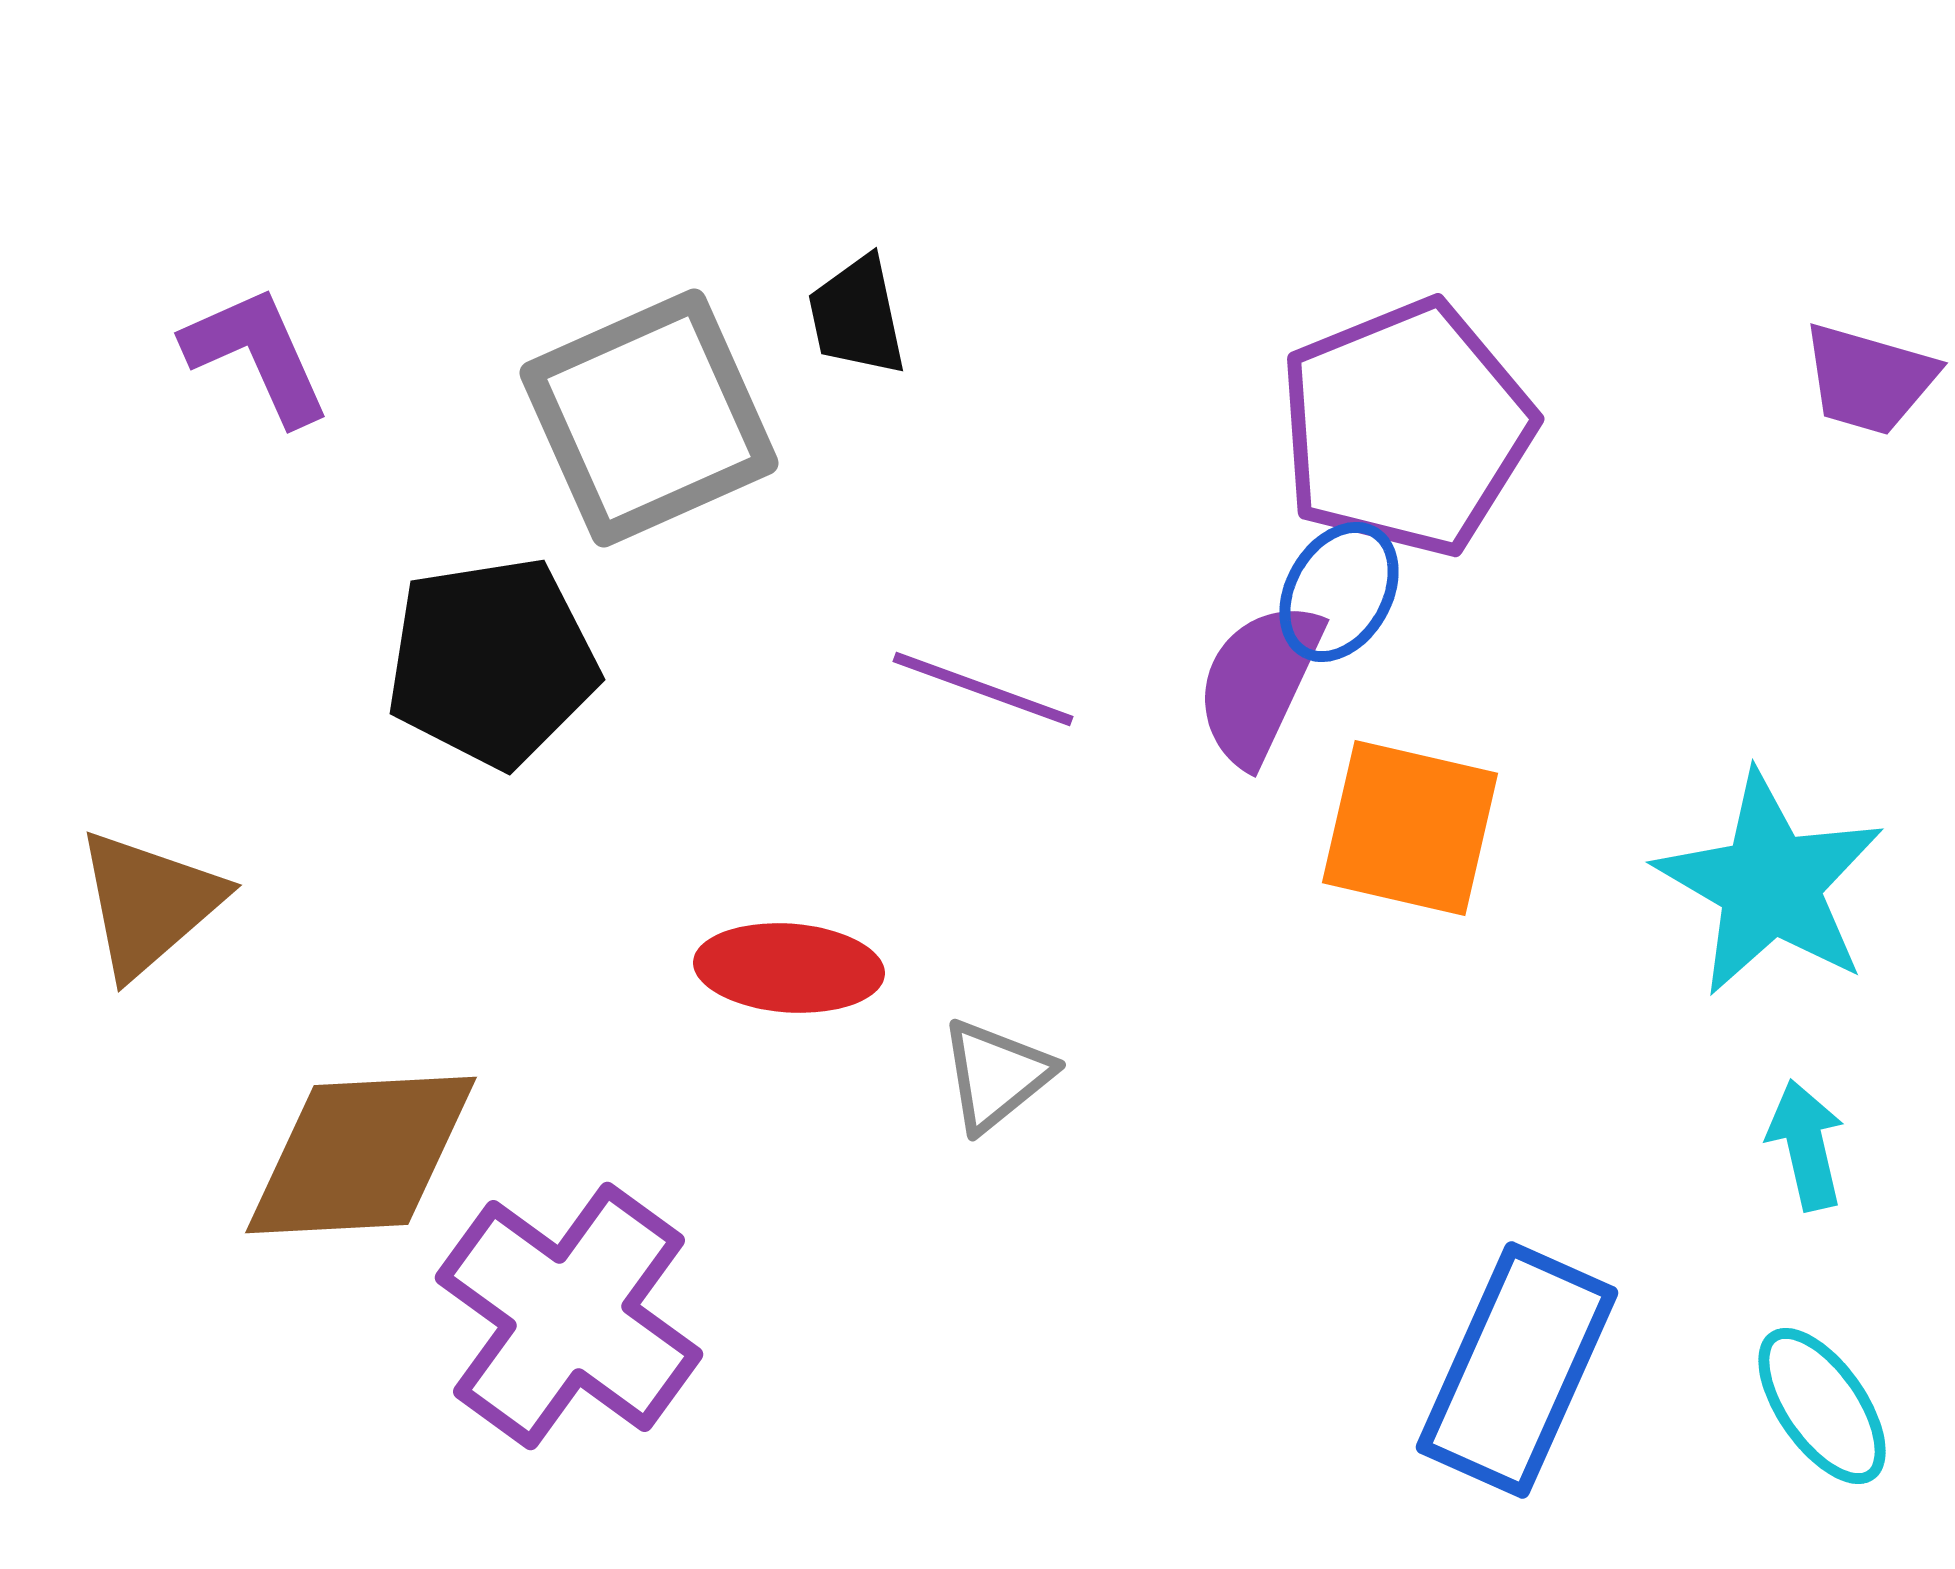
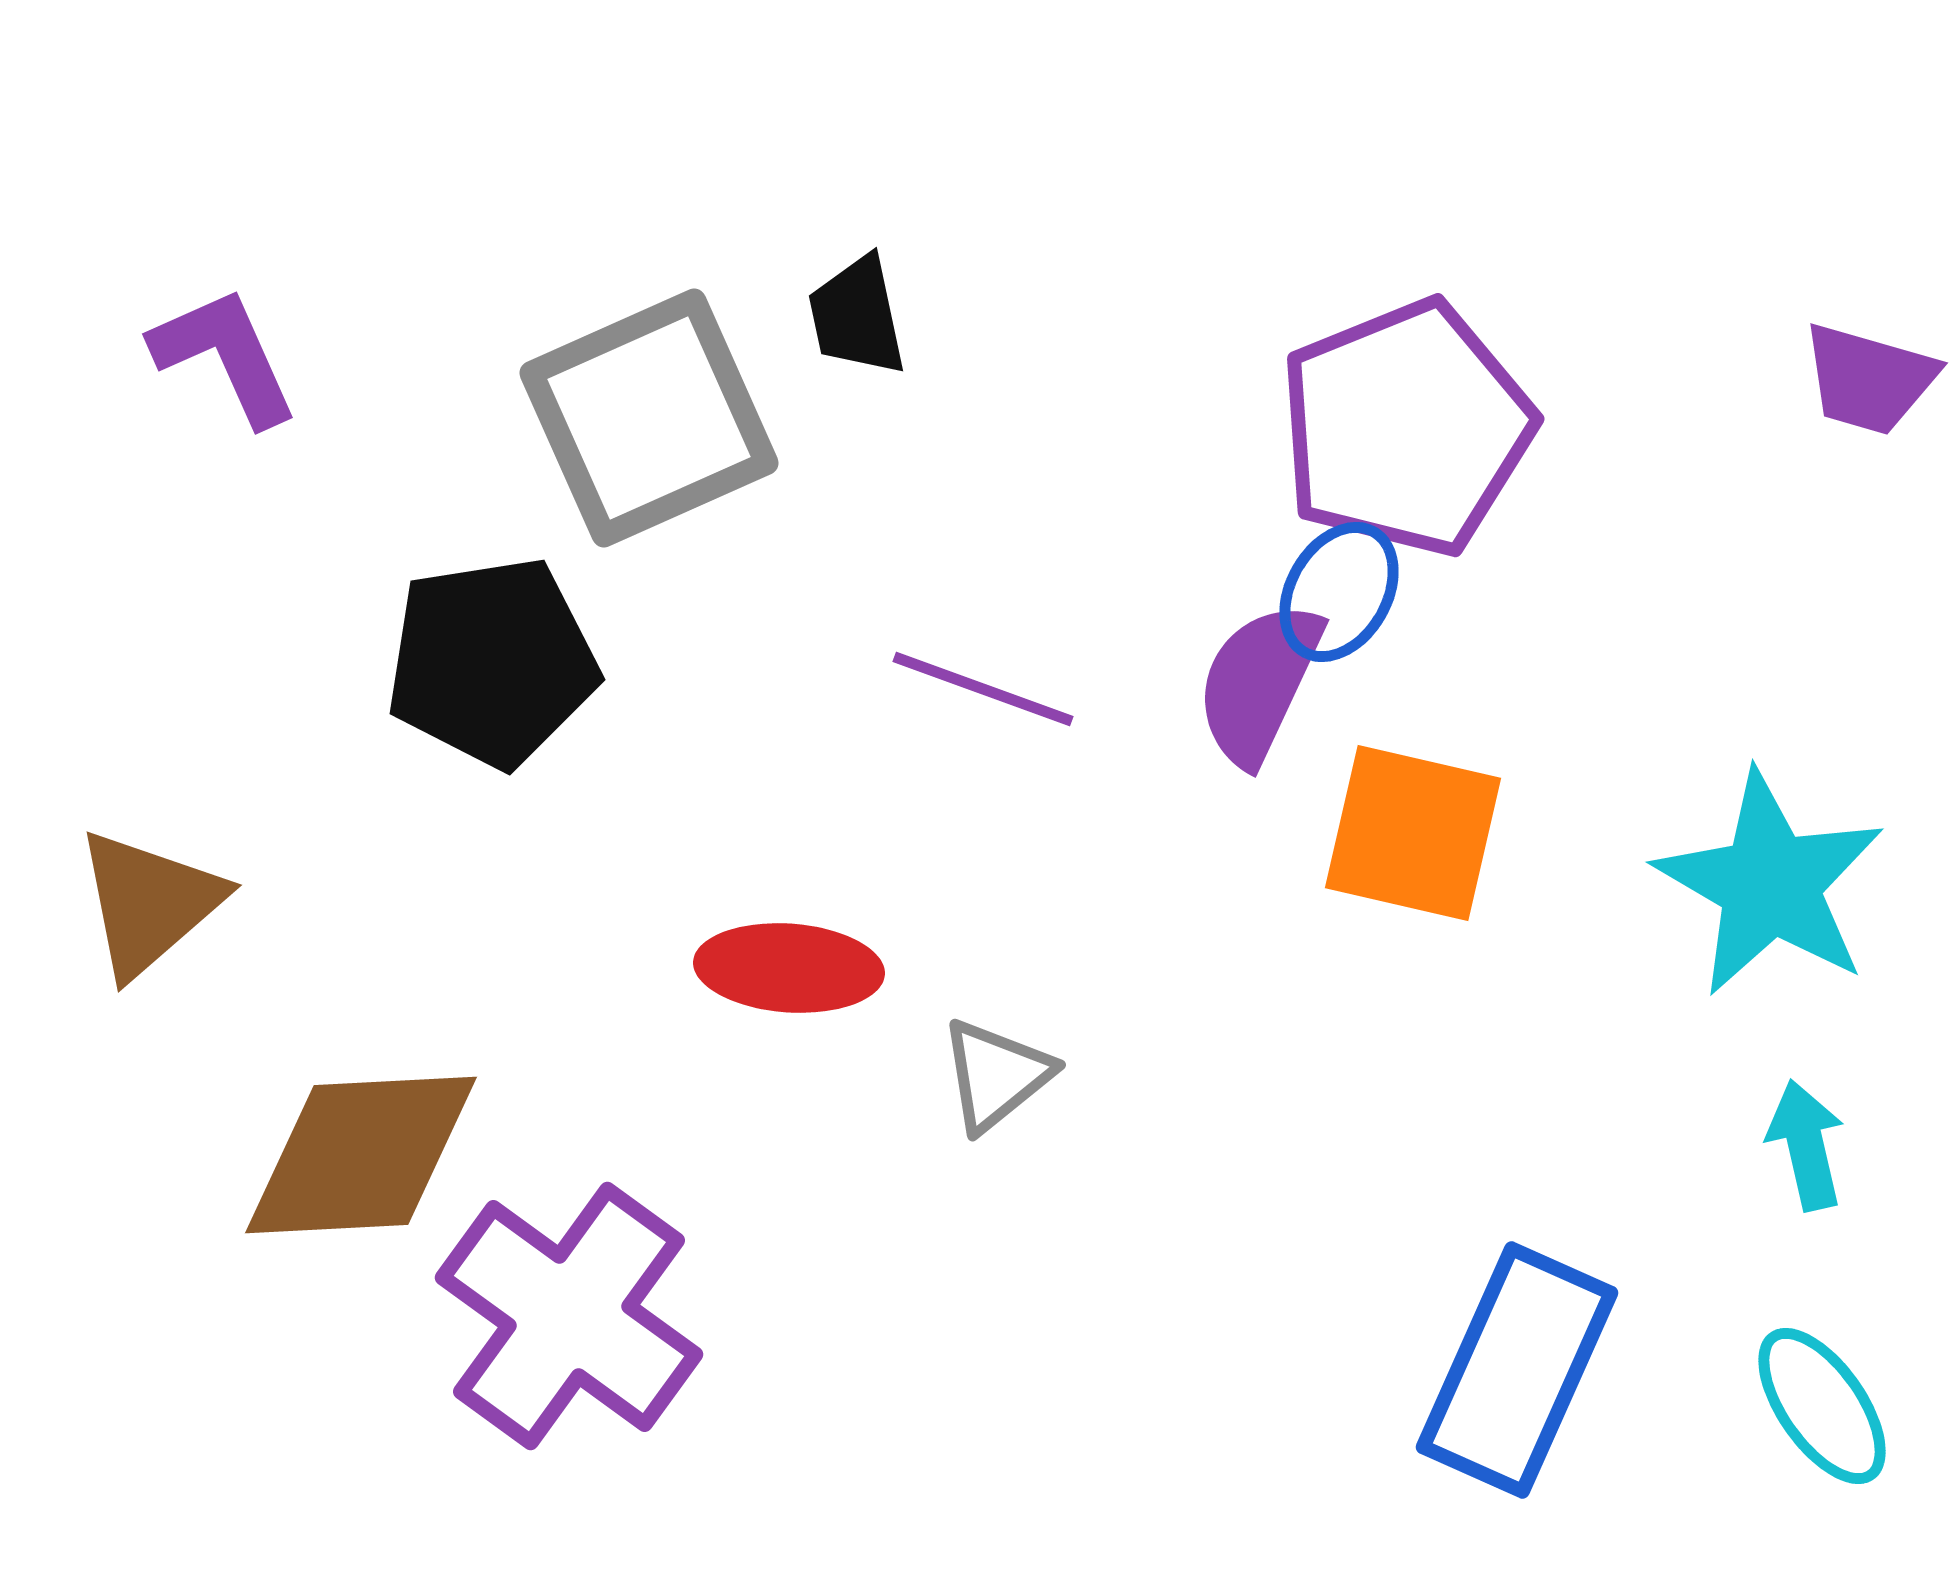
purple L-shape: moved 32 px left, 1 px down
orange square: moved 3 px right, 5 px down
